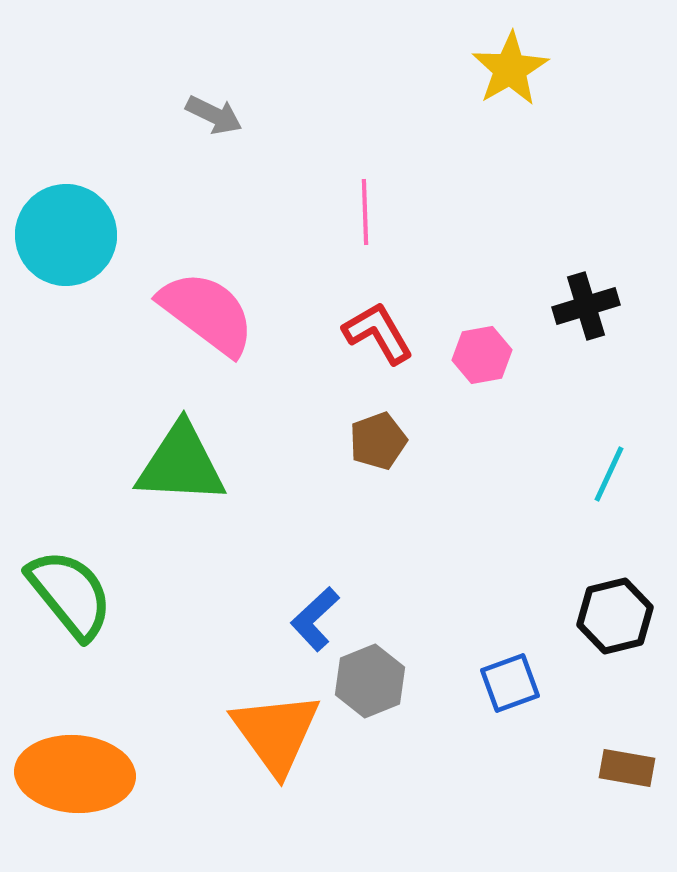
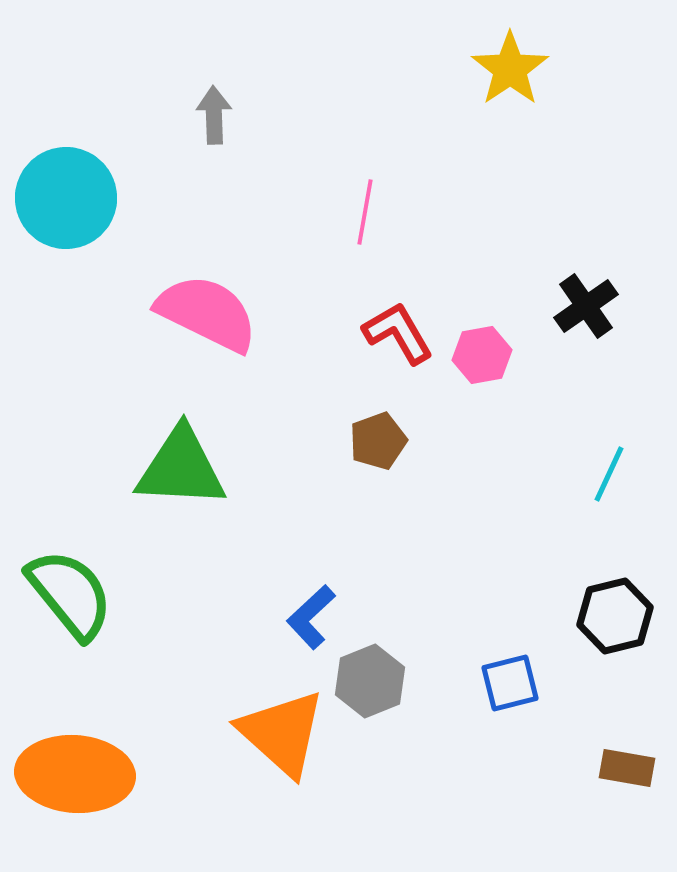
yellow star: rotated 4 degrees counterclockwise
gray arrow: rotated 118 degrees counterclockwise
pink line: rotated 12 degrees clockwise
cyan circle: moved 37 px up
black cross: rotated 18 degrees counterclockwise
pink semicircle: rotated 11 degrees counterclockwise
red L-shape: moved 20 px right
green triangle: moved 4 px down
blue L-shape: moved 4 px left, 2 px up
blue square: rotated 6 degrees clockwise
orange triangle: moved 6 px right; rotated 12 degrees counterclockwise
